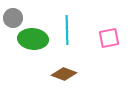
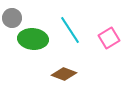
gray circle: moved 1 px left
cyan line: moved 3 px right; rotated 32 degrees counterclockwise
pink square: rotated 20 degrees counterclockwise
